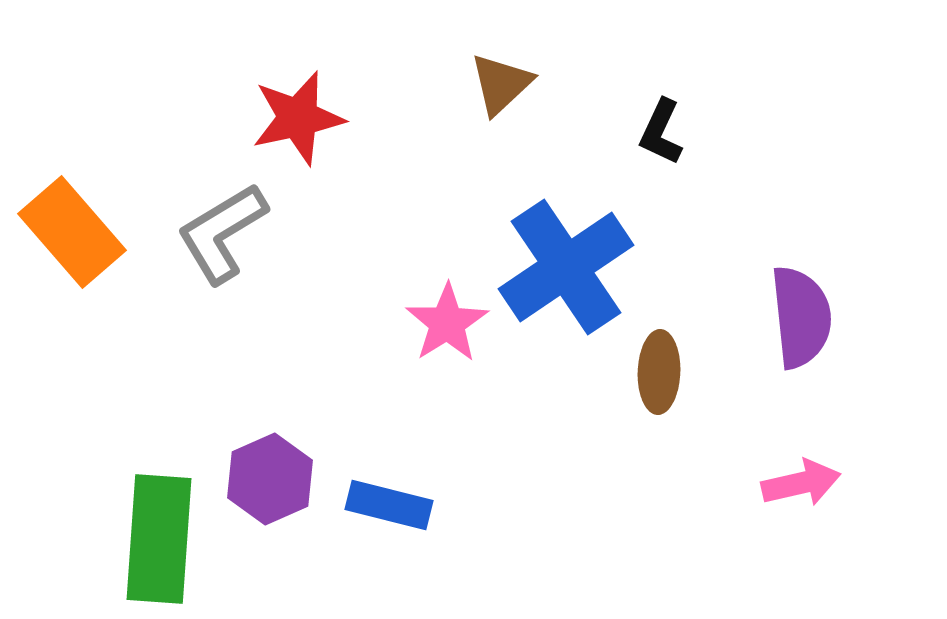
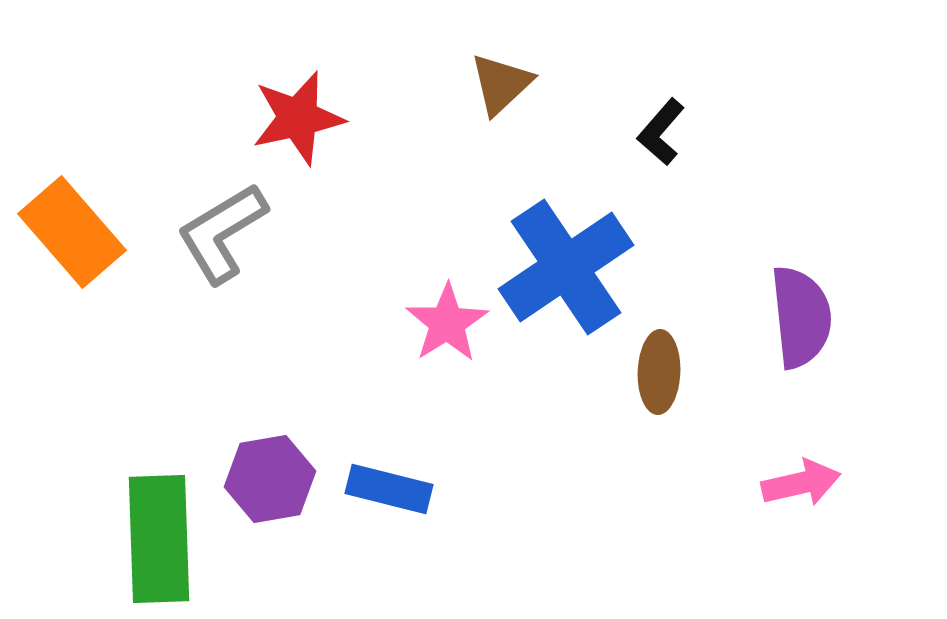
black L-shape: rotated 16 degrees clockwise
purple hexagon: rotated 14 degrees clockwise
blue rectangle: moved 16 px up
green rectangle: rotated 6 degrees counterclockwise
